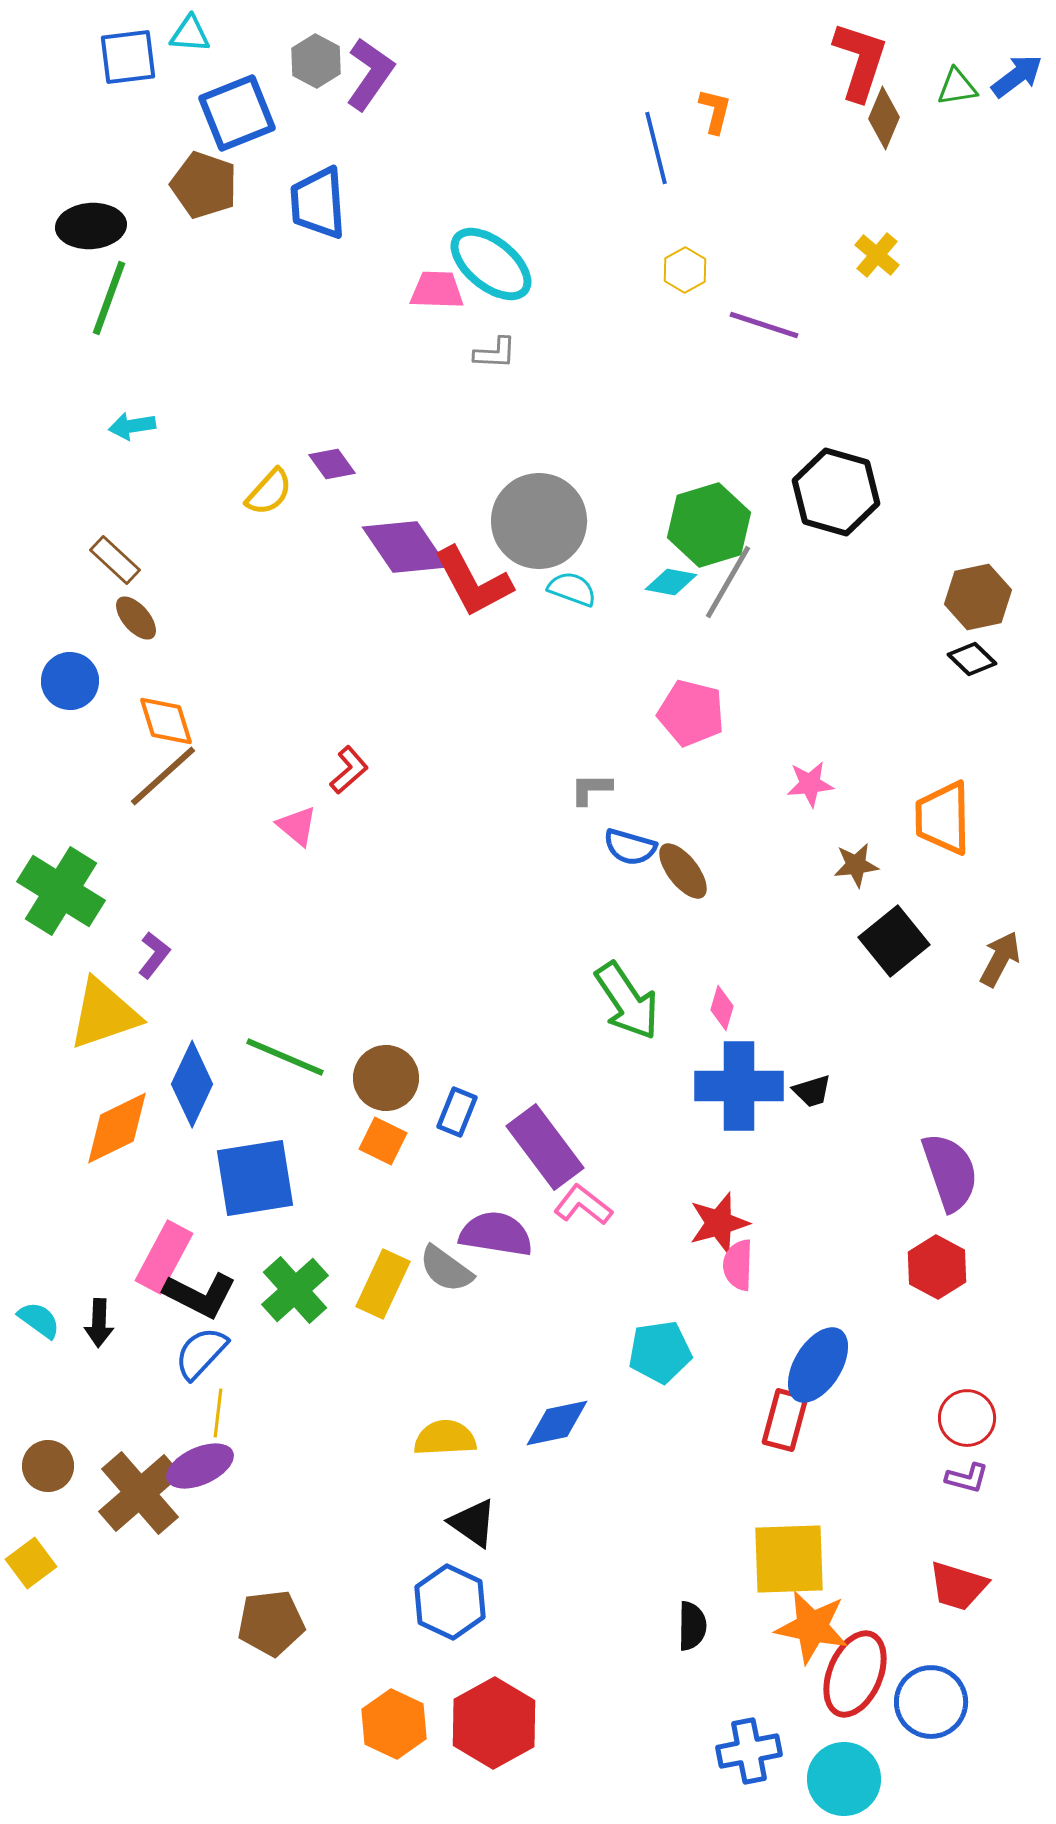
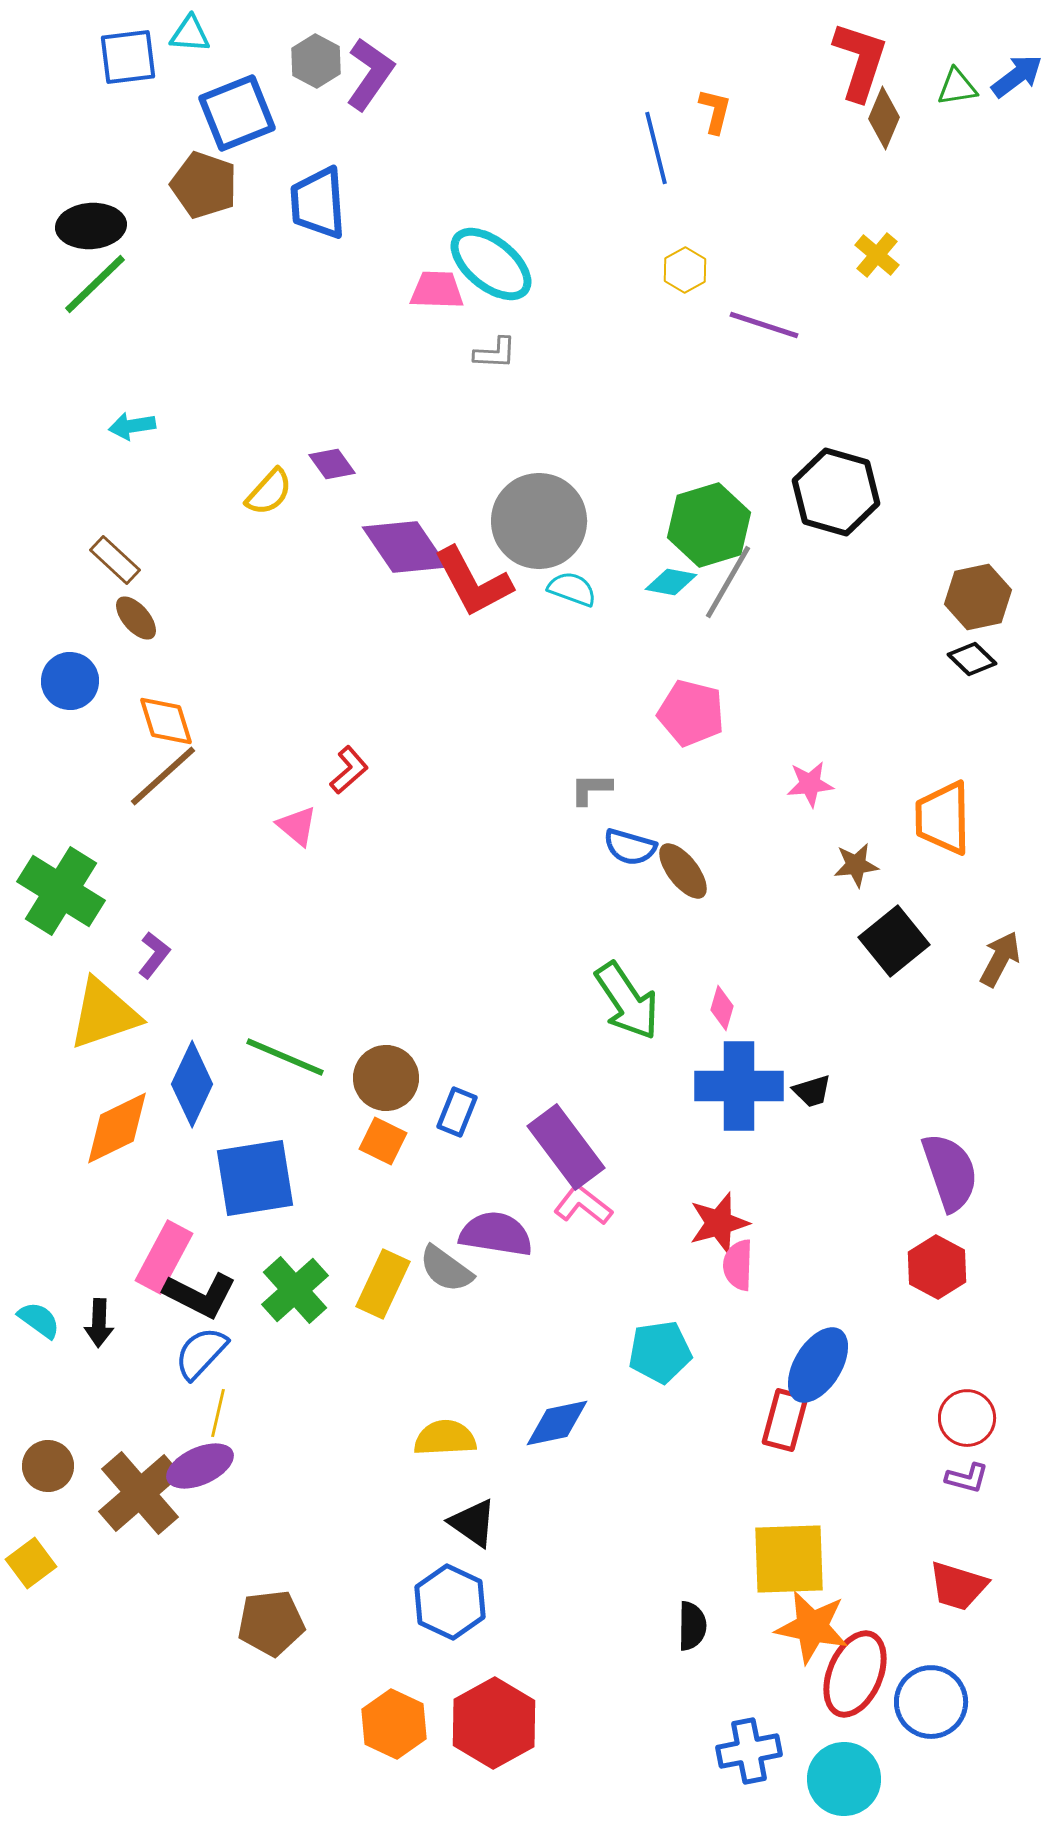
green line at (109, 298): moved 14 px left, 14 px up; rotated 26 degrees clockwise
purple rectangle at (545, 1147): moved 21 px right
yellow line at (218, 1413): rotated 6 degrees clockwise
